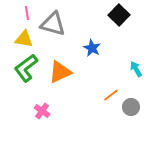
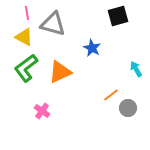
black square: moved 1 px left, 1 px down; rotated 30 degrees clockwise
yellow triangle: moved 2 px up; rotated 18 degrees clockwise
gray circle: moved 3 px left, 1 px down
